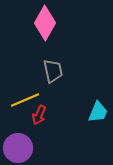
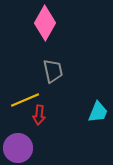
red arrow: rotated 18 degrees counterclockwise
